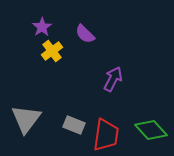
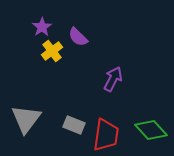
purple semicircle: moved 7 px left, 3 px down
